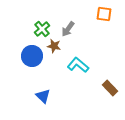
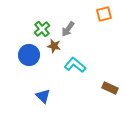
orange square: rotated 21 degrees counterclockwise
blue circle: moved 3 px left, 1 px up
cyan L-shape: moved 3 px left
brown rectangle: rotated 21 degrees counterclockwise
